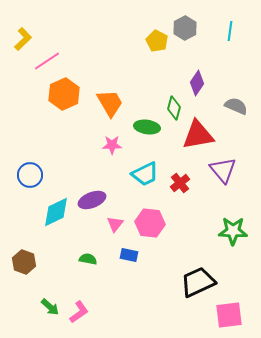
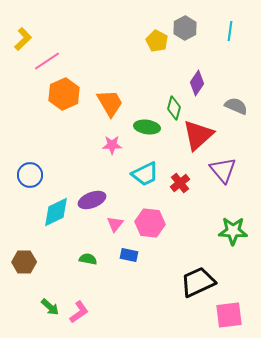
red triangle: rotated 32 degrees counterclockwise
brown hexagon: rotated 20 degrees counterclockwise
